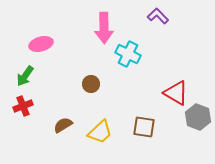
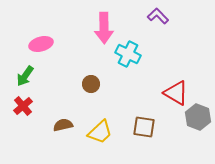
red cross: rotated 18 degrees counterclockwise
brown semicircle: rotated 18 degrees clockwise
